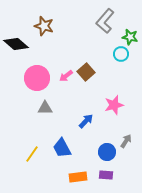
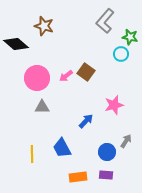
brown square: rotated 12 degrees counterclockwise
gray triangle: moved 3 px left, 1 px up
yellow line: rotated 36 degrees counterclockwise
